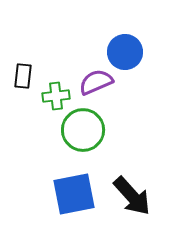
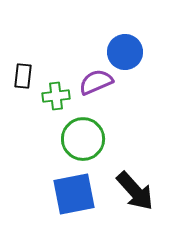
green circle: moved 9 px down
black arrow: moved 3 px right, 5 px up
